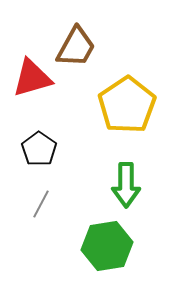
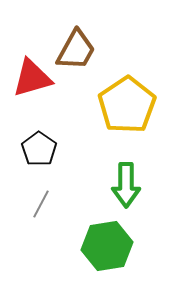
brown trapezoid: moved 3 px down
